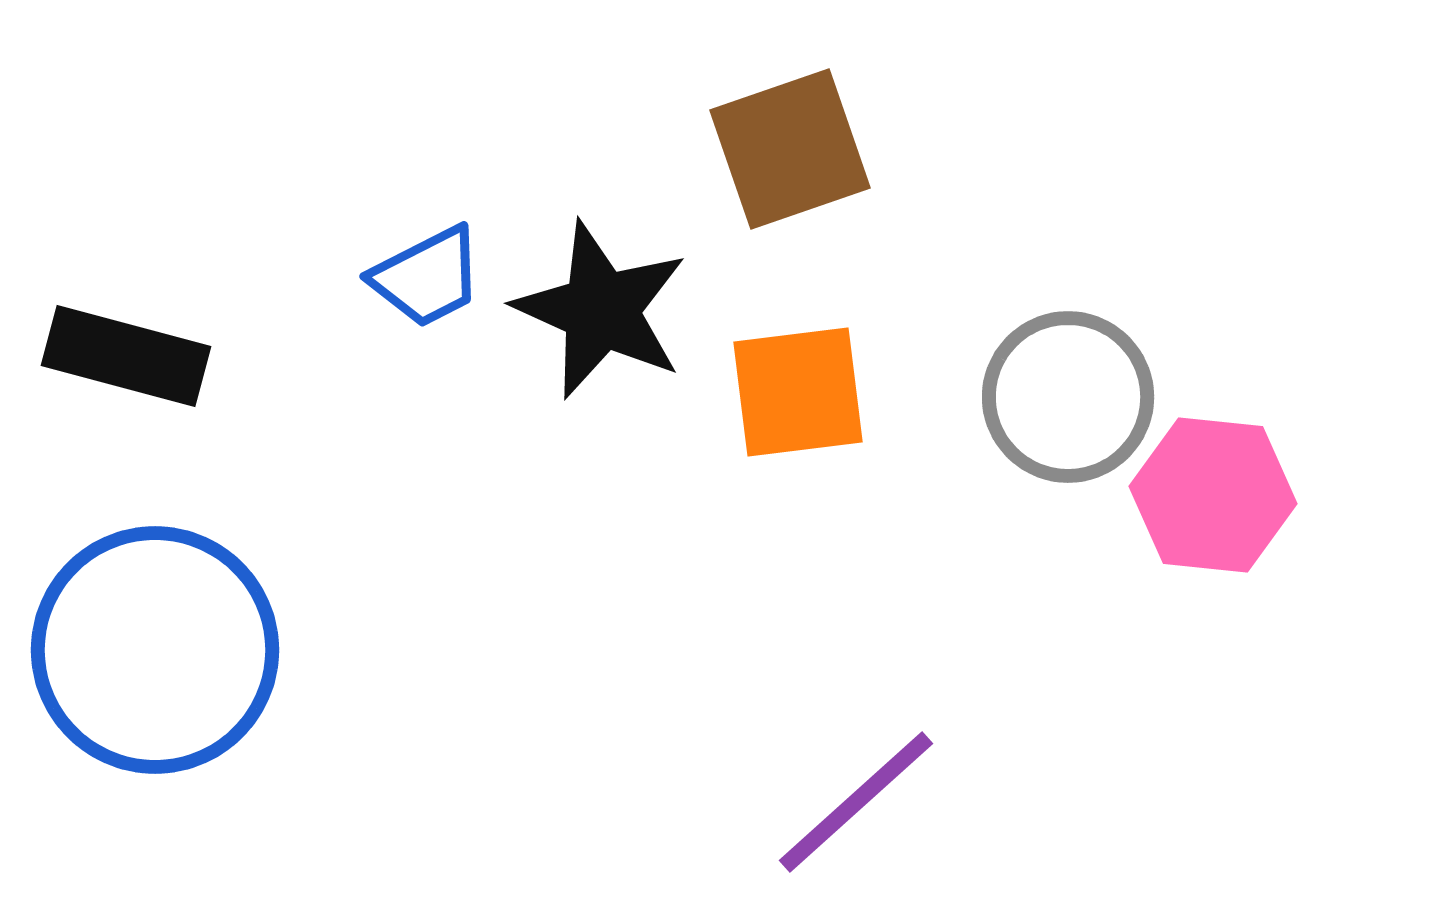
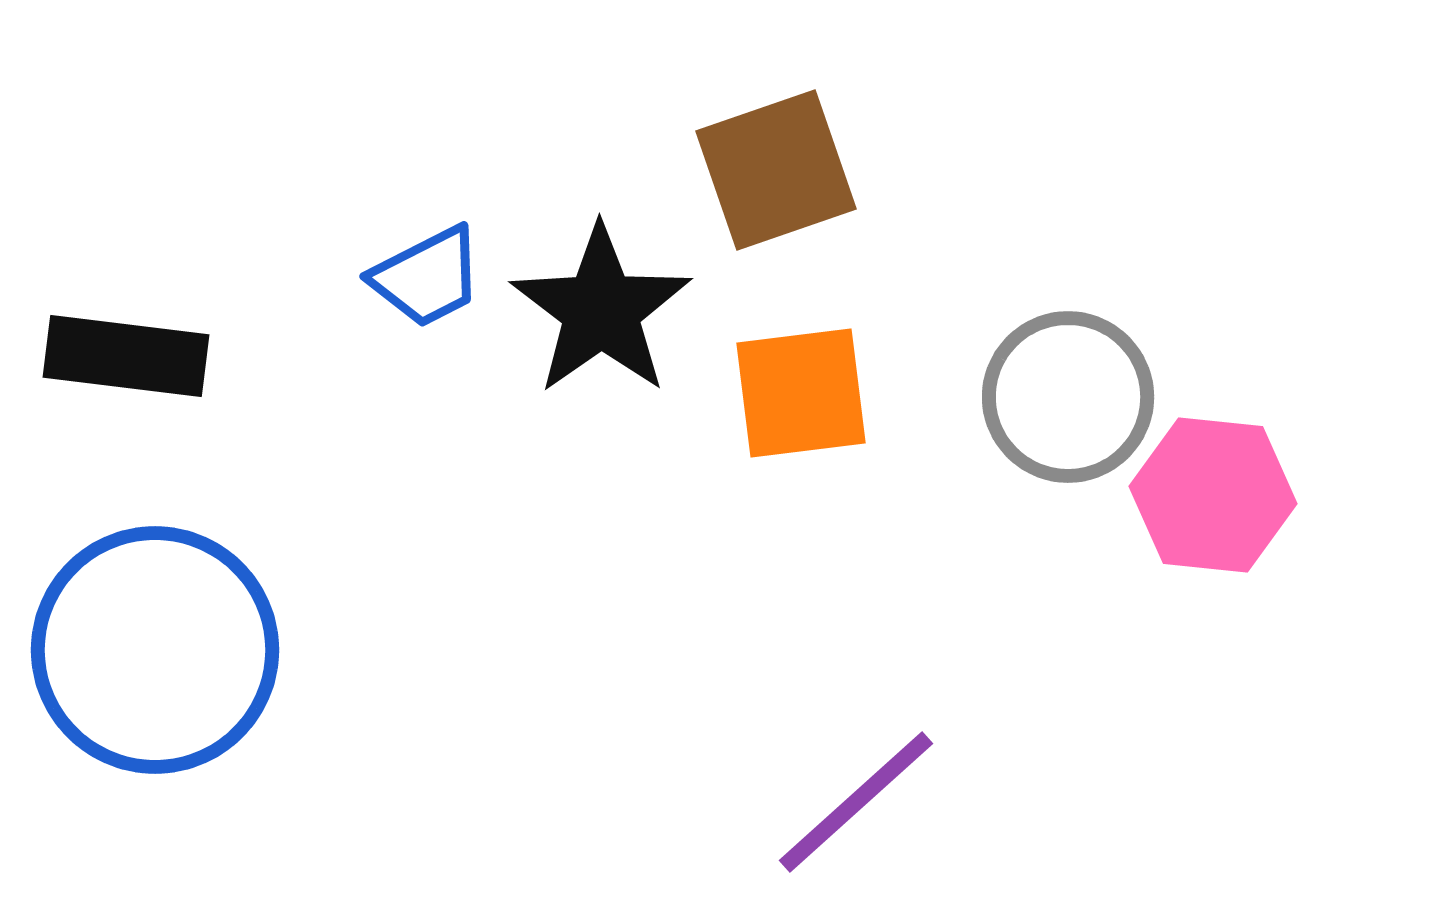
brown square: moved 14 px left, 21 px down
black star: rotated 13 degrees clockwise
black rectangle: rotated 8 degrees counterclockwise
orange square: moved 3 px right, 1 px down
